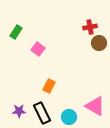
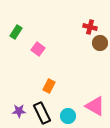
red cross: rotated 24 degrees clockwise
brown circle: moved 1 px right
cyan circle: moved 1 px left, 1 px up
